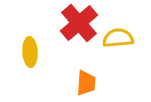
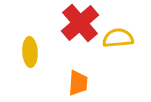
red cross: moved 1 px right
orange trapezoid: moved 8 px left
